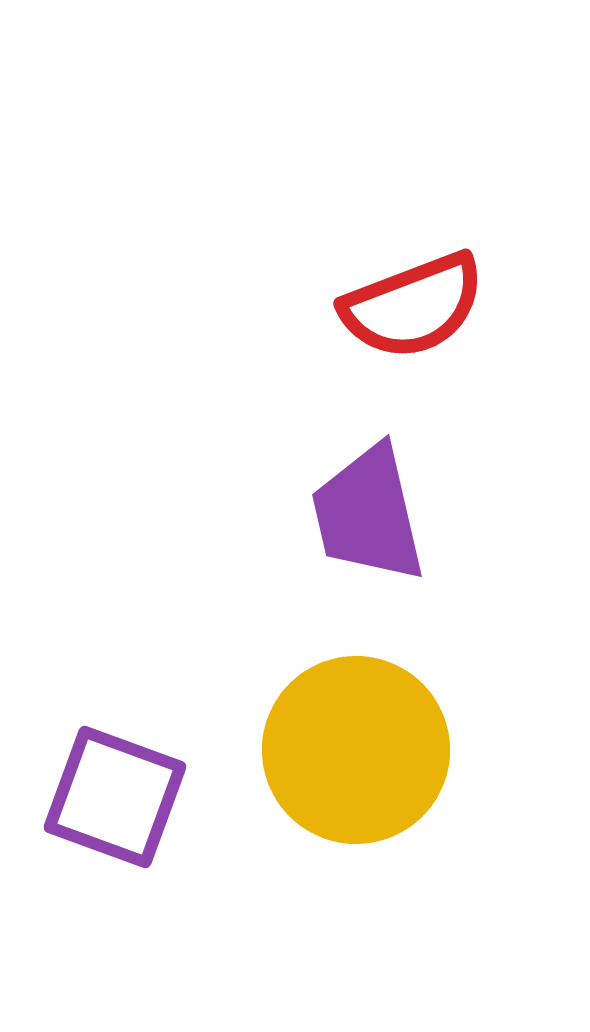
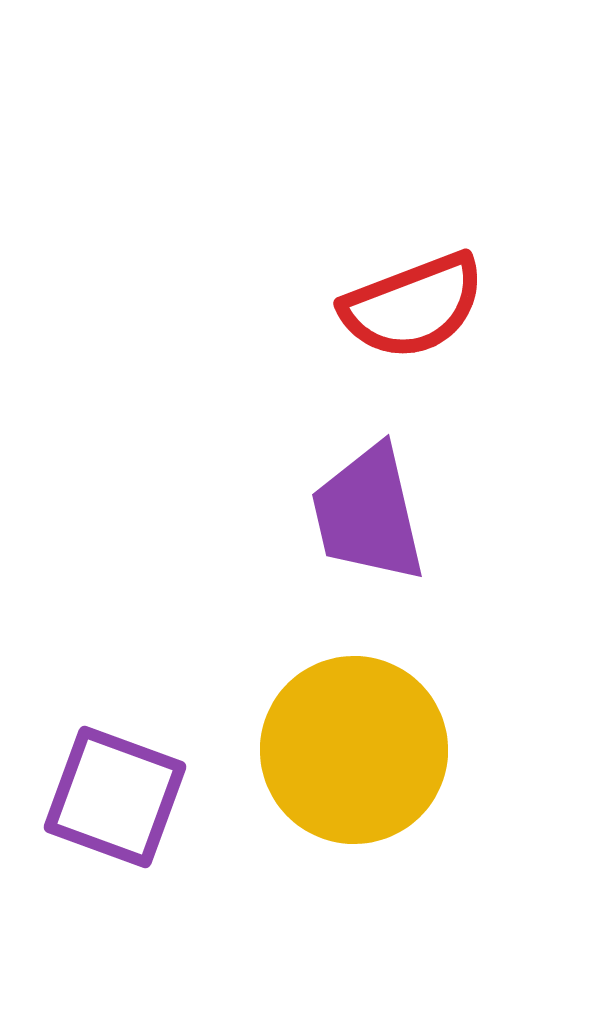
yellow circle: moved 2 px left
